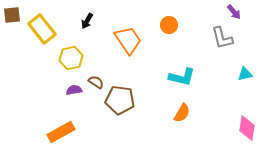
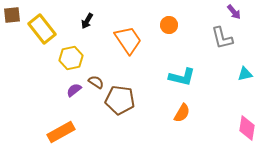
purple semicircle: rotated 28 degrees counterclockwise
